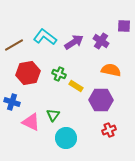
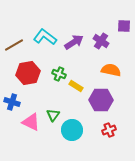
cyan circle: moved 6 px right, 8 px up
